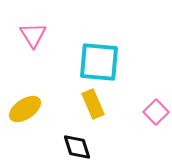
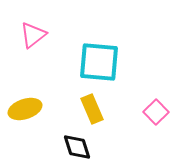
pink triangle: rotated 24 degrees clockwise
yellow rectangle: moved 1 px left, 5 px down
yellow ellipse: rotated 16 degrees clockwise
